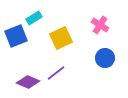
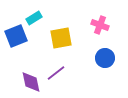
pink cross: rotated 12 degrees counterclockwise
yellow square: rotated 15 degrees clockwise
purple diamond: moved 3 px right; rotated 55 degrees clockwise
